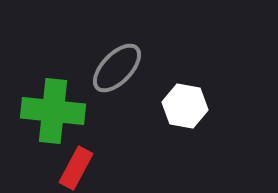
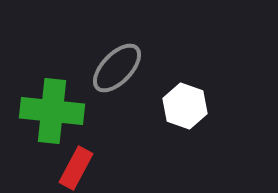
white hexagon: rotated 9 degrees clockwise
green cross: moved 1 px left
